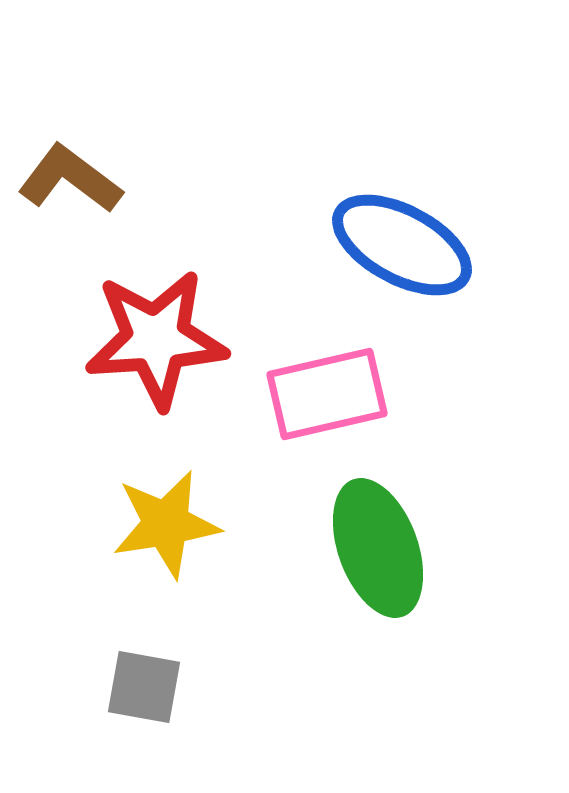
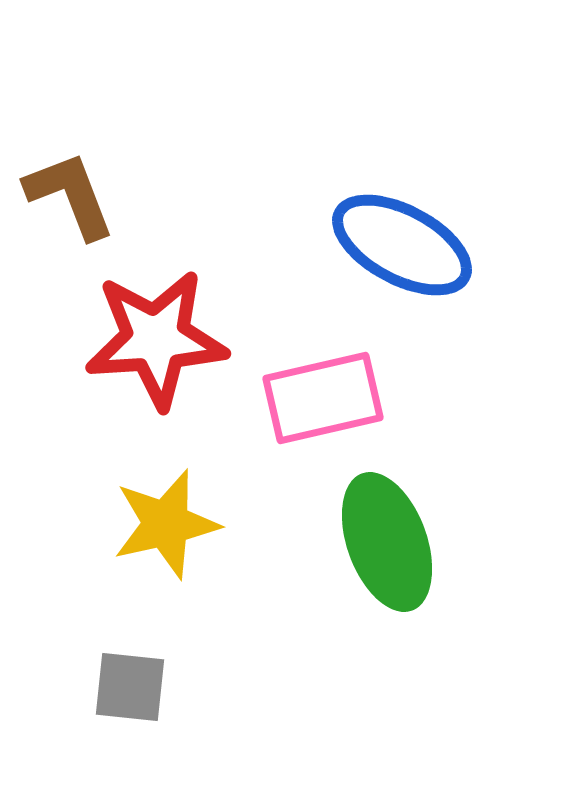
brown L-shape: moved 16 px down; rotated 32 degrees clockwise
pink rectangle: moved 4 px left, 4 px down
yellow star: rotated 4 degrees counterclockwise
green ellipse: moved 9 px right, 6 px up
gray square: moved 14 px left; rotated 4 degrees counterclockwise
